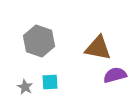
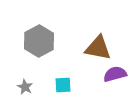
gray hexagon: rotated 12 degrees clockwise
purple semicircle: moved 1 px up
cyan square: moved 13 px right, 3 px down
